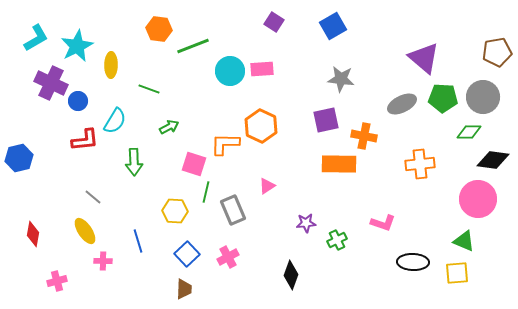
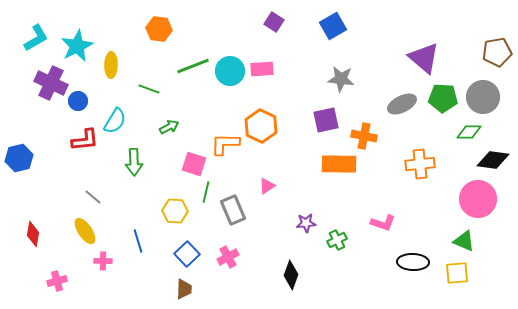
green line at (193, 46): moved 20 px down
